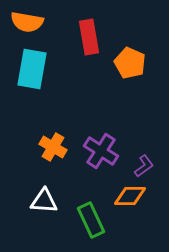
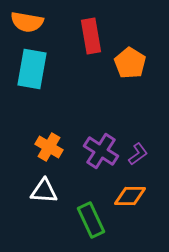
red rectangle: moved 2 px right, 1 px up
orange pentagon: rotated 8 degrees clockwise
orange cross: moved 4 px left
purple L-shape: moved 6 px left, 12 px up
white triangle: moved 10 px up
